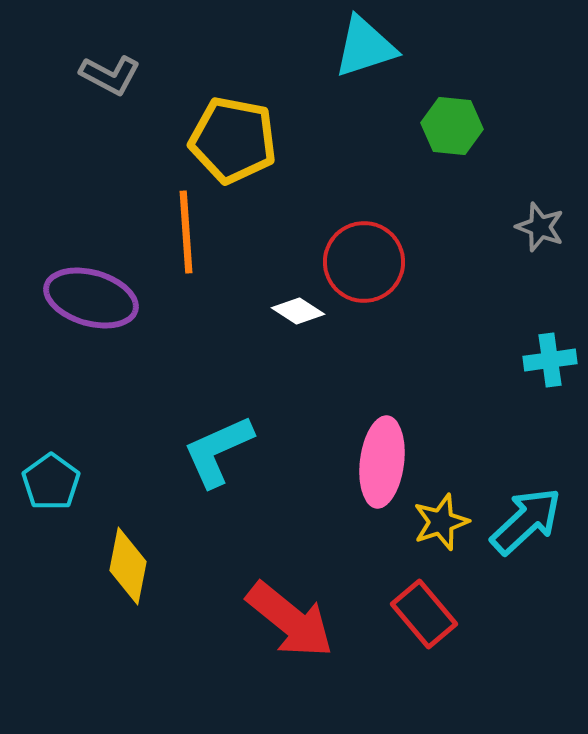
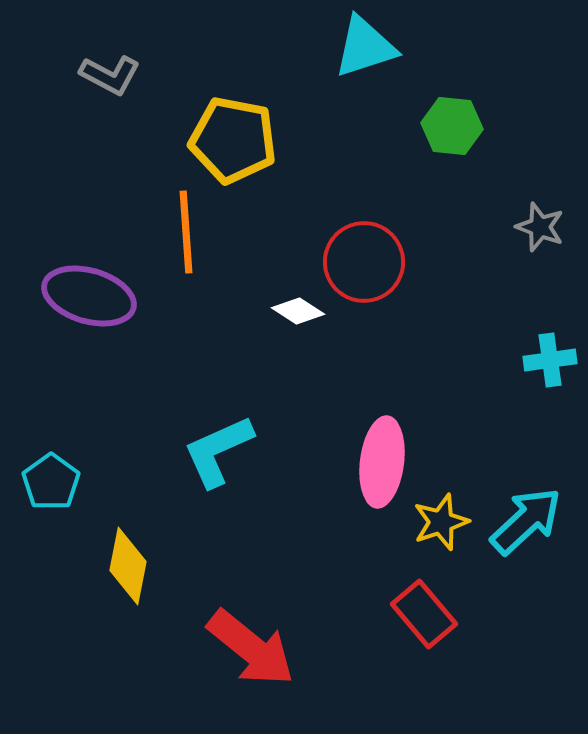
purple ellipse: moved 2 px left, 2 px up
red arrow: moved 39 px left, 28 px down
